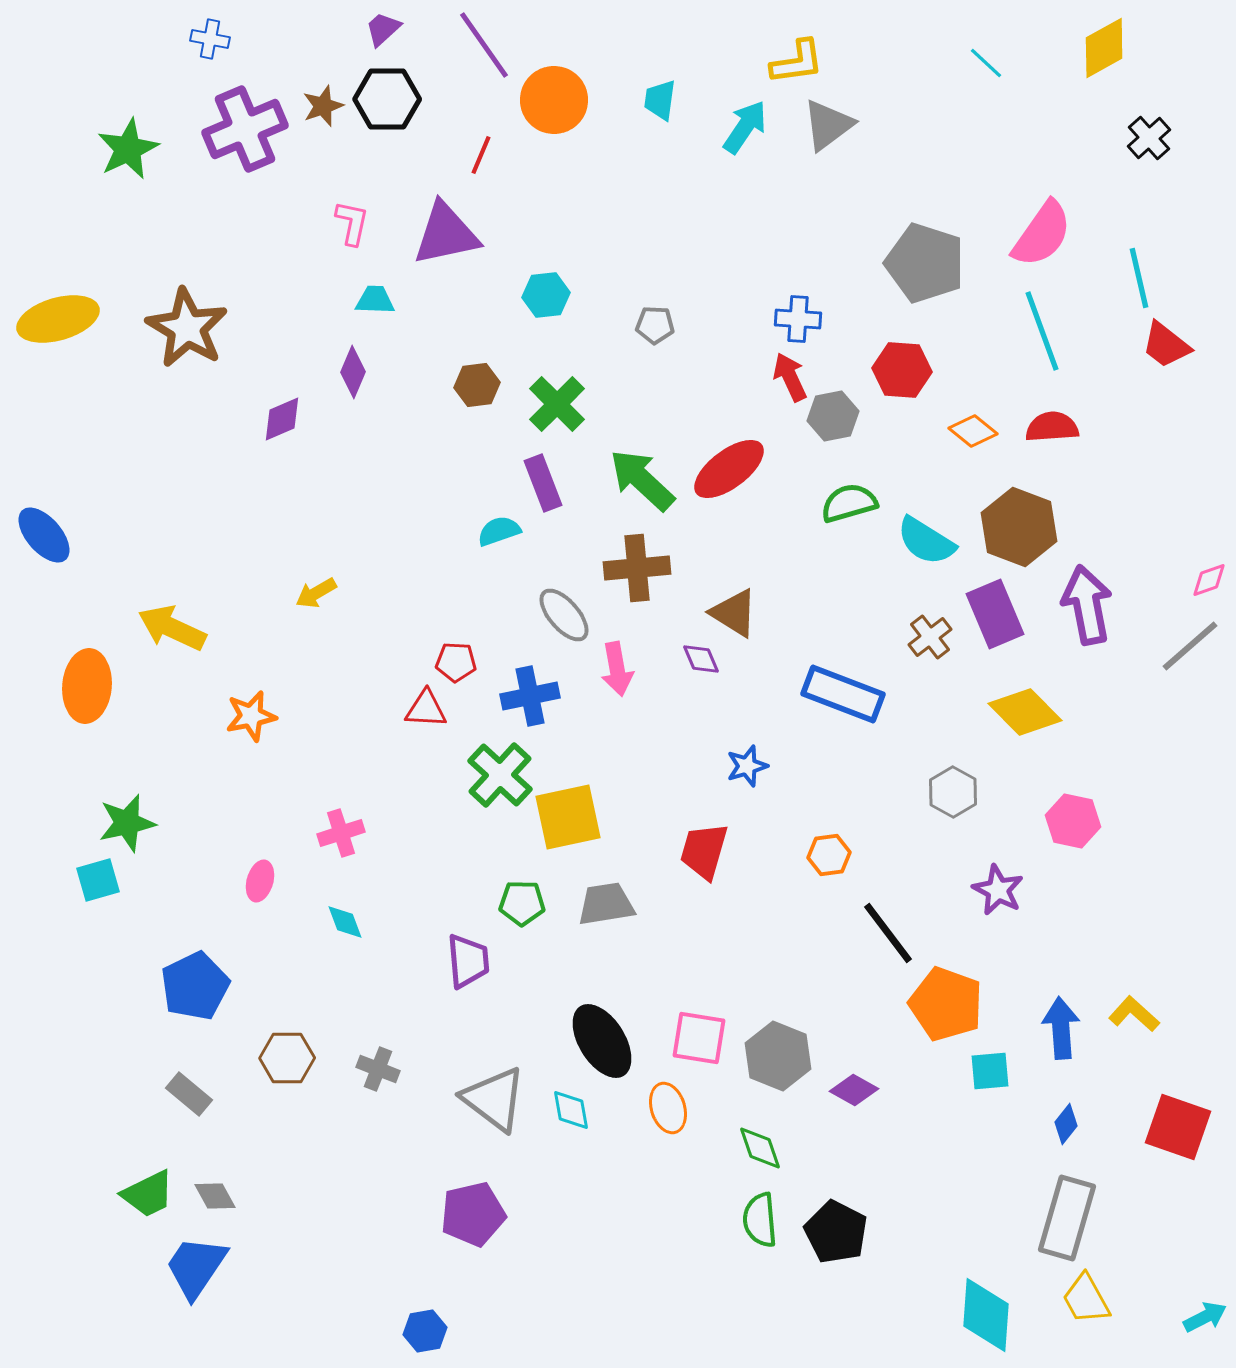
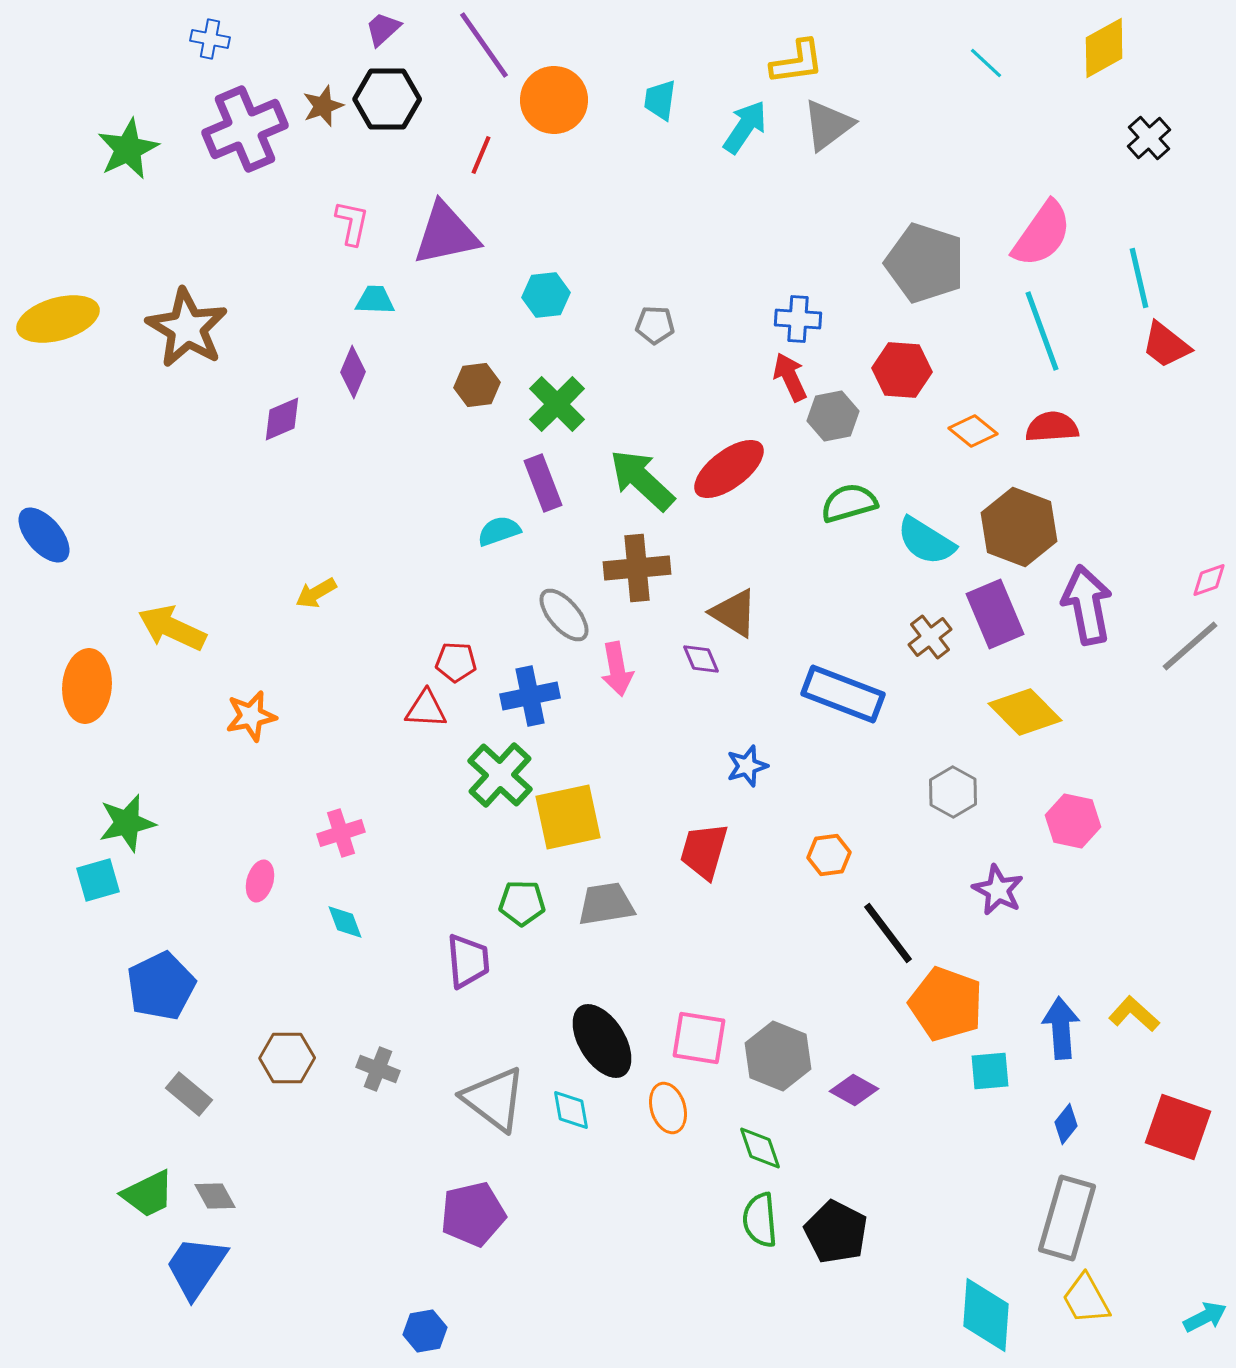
blue pentagon at (195, 986): moved 34 px left
